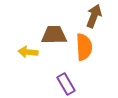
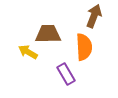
brown trapezoid: moved 6 px left, 1 px up
yellow arrow: rotated 24 degrees clockwise
purple rectangle: moved 10 px up
